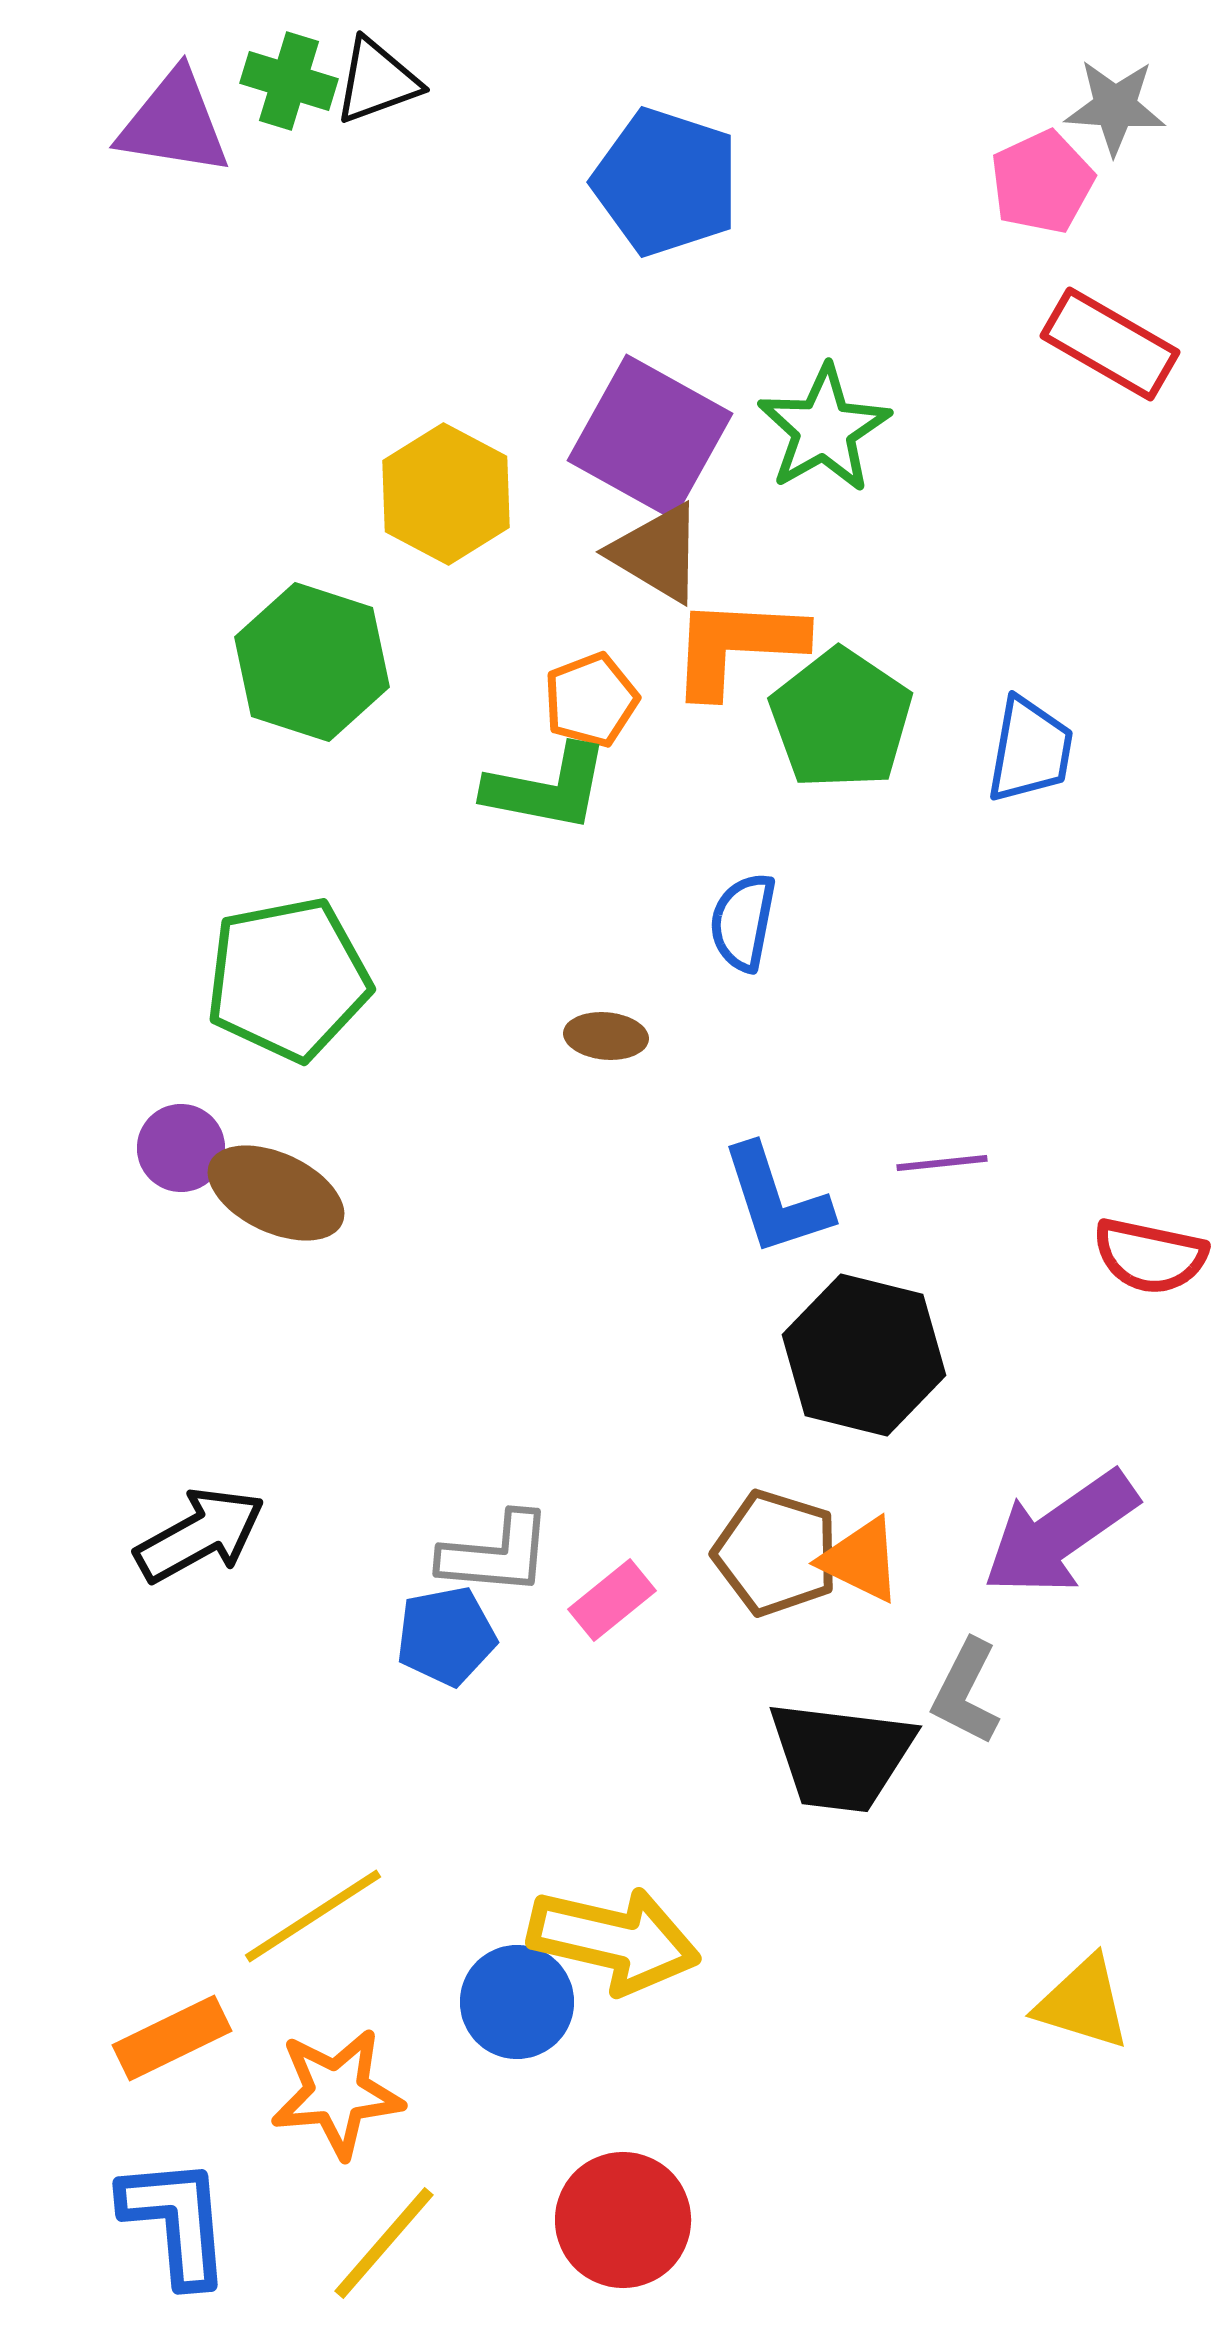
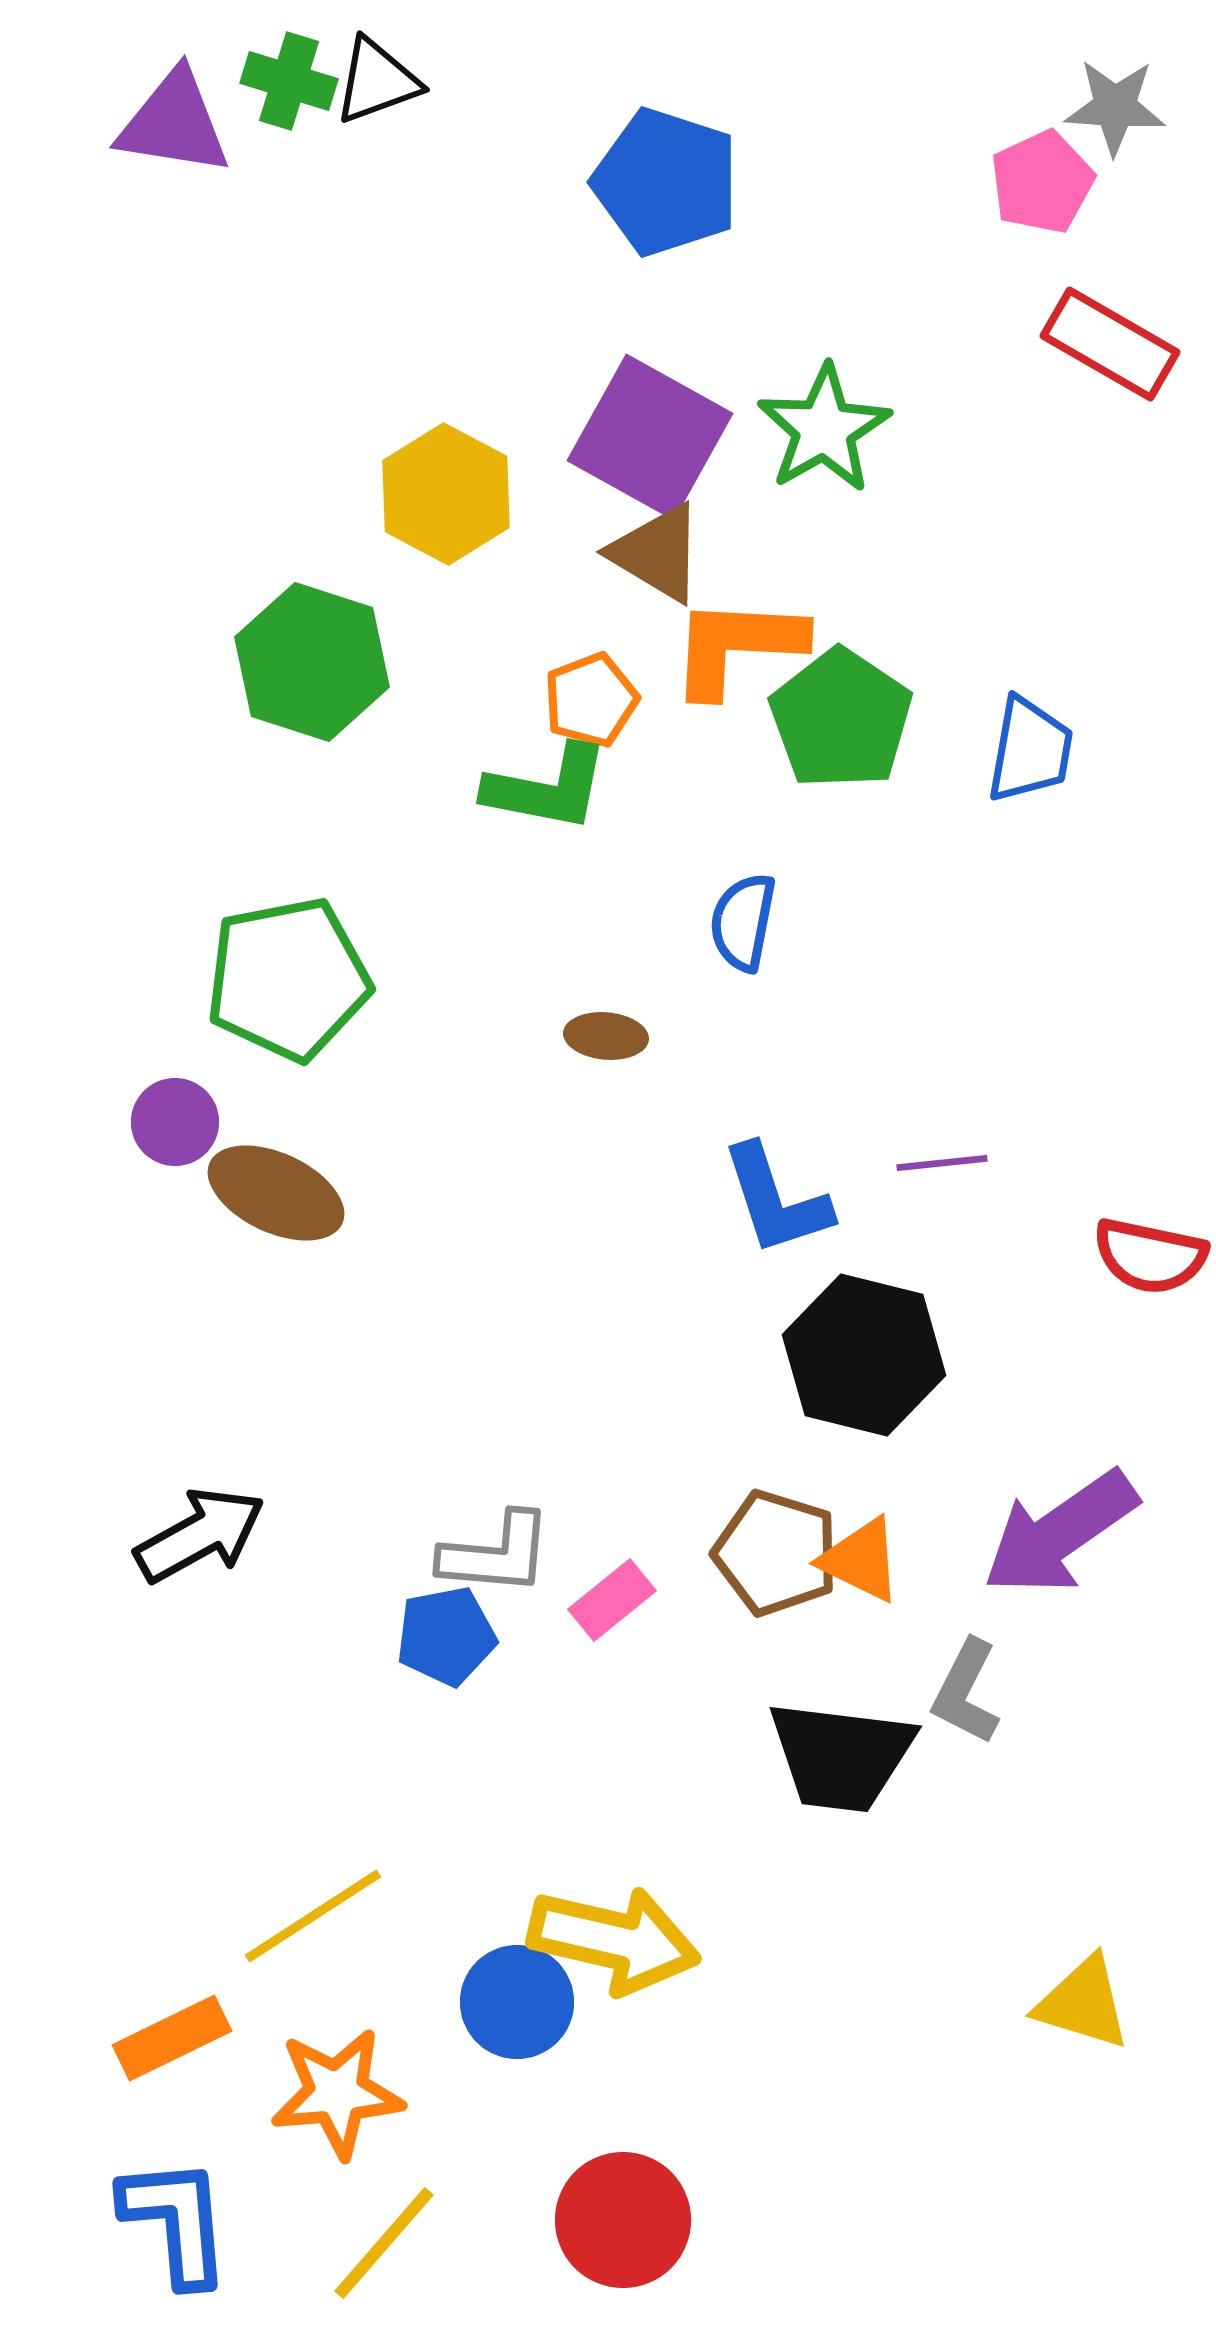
purple circle at (181, 1148): moved 6 px left, 26 px up
